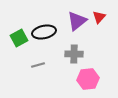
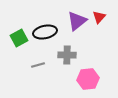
black ellipse: moved 1 px right
gray cross: moved 7 px left, 1 px down
